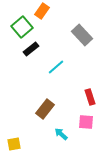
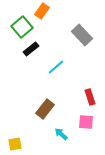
yellow square: moved 1 px right
